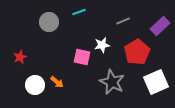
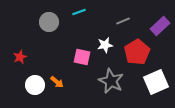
white star: moved 3 px right
gray star: moved 1 px left, 1 px up
